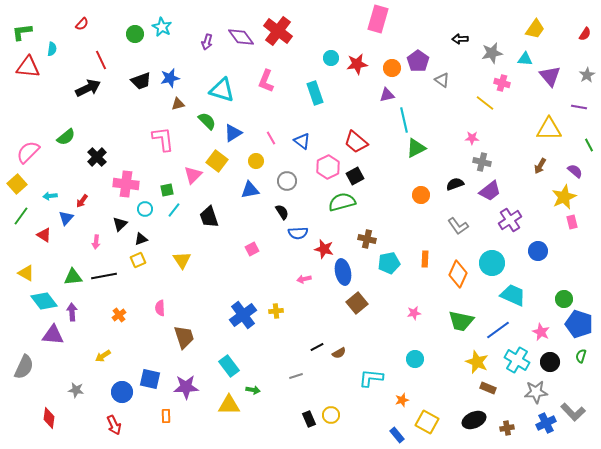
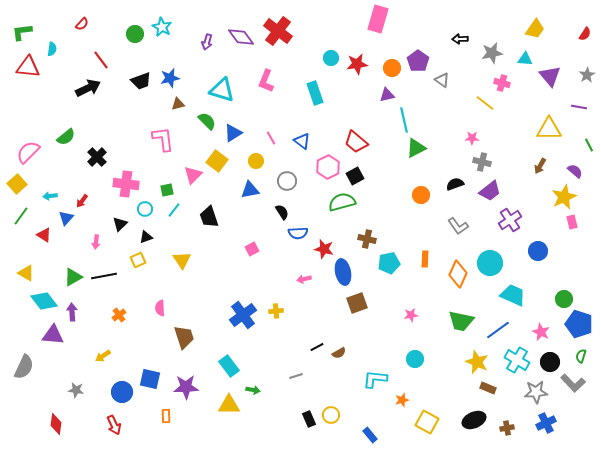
red line at (101, 60): rotated 12 degrees counterclockwise
black triangle at (141, 239): moved 5 px right, 2 px up
cyan circle at (492, 263): moved 2 px left
green triangle at (73, 277): rotated 24 degrees counterclockwise
brown square at (357, 303): rotated 20 degrees clockwise
pink star at (414, 313): moved 3 px left, 2 px down
cyan L-shape at (371, 378): moved 4 px right, 1 px down
gray L-shape at (573, 412): moved 29 px up
red diamond at (49, 418): moved 7 px right, 6 px down
blue rectangle at (397, 435): moved 27 px left
